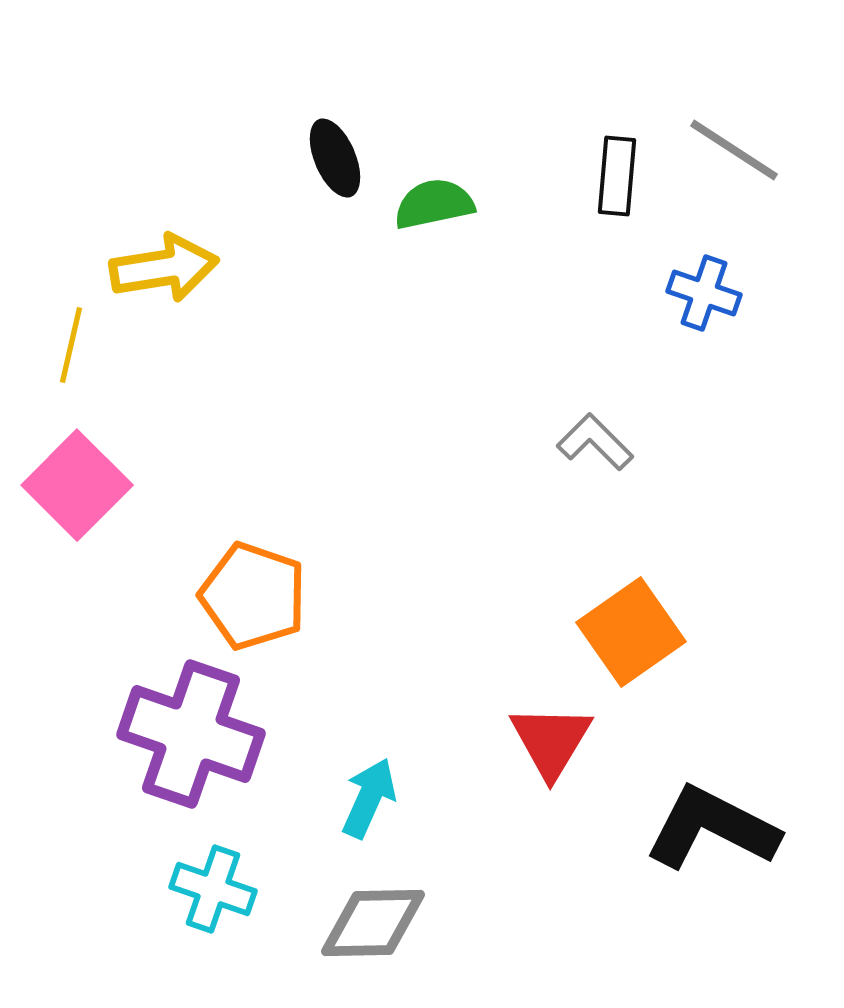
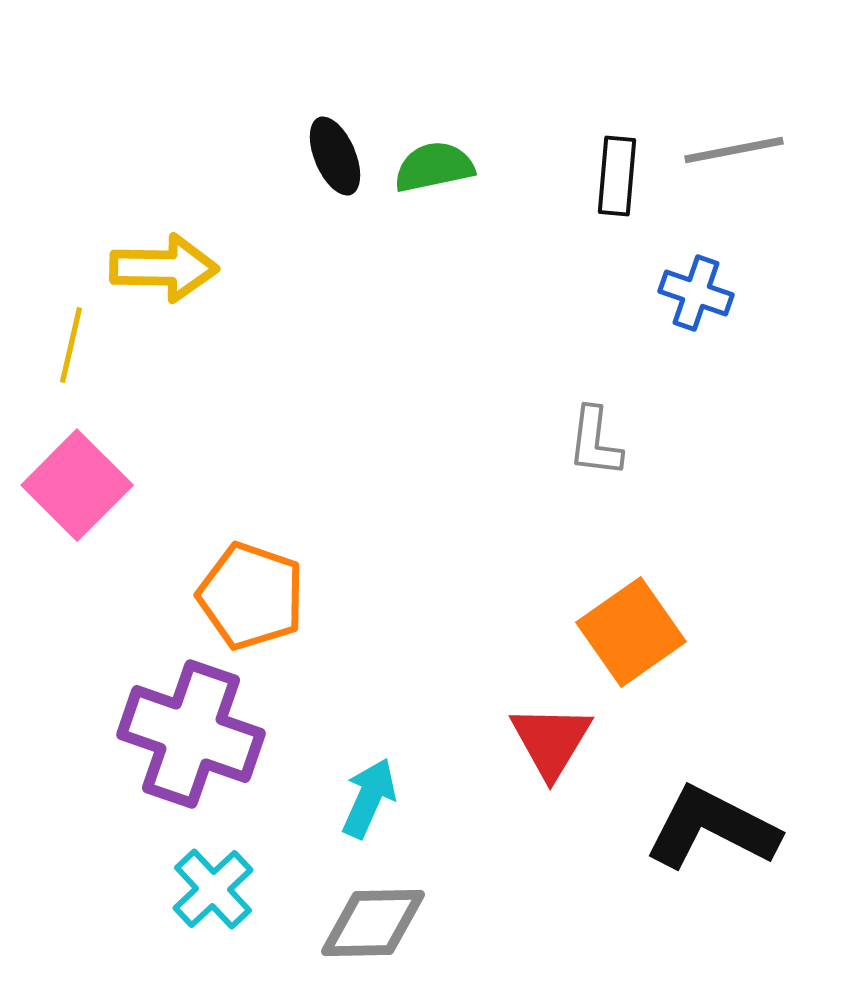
gray line: rotated 44 degrees counterclockwise
black ellipse: moved 2 px up
green semicircle: moved 37 px up
yellow arrow: rotated 10 degrees clockwise
blue cross: moved 8 px left
gray L-shape: rotated 128 degrees counterclockwise
orange pentagon: moved 2 px left
cyan cross: rotated 28 degrees clockwise
